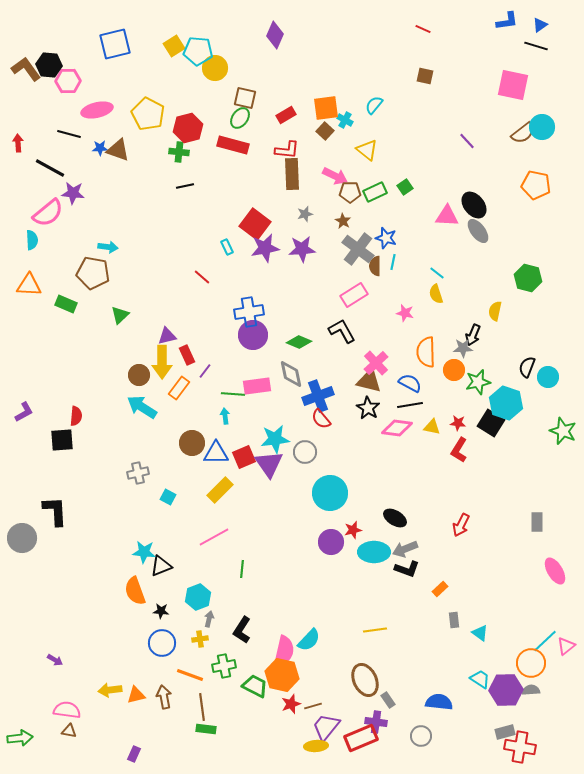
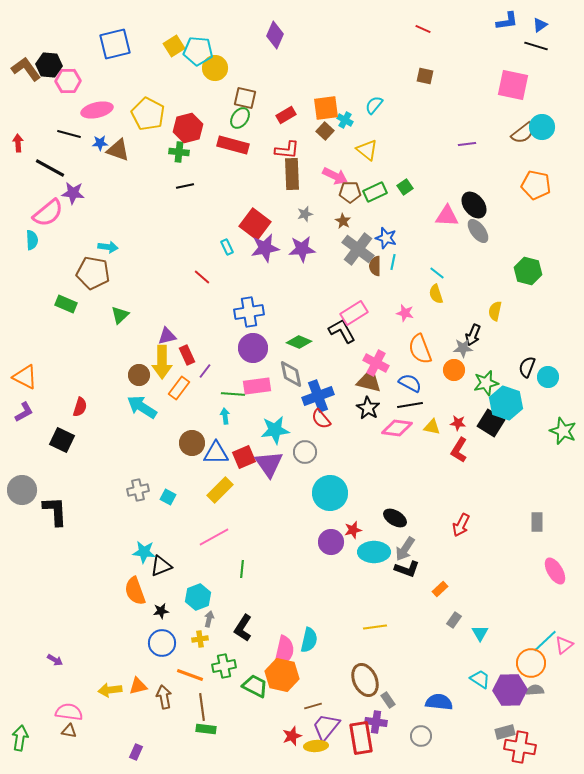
purple line at (467, 141): moved 3 px down; rotated 54 degrees counterclockwise
blue star at (100, 148): moved 5 px up
green hexagon at (528, 278): moved 7 px up
orange triangle at (29, 285): moved 4 px left, 92 px down; rotated 24 degrees clockwise
pink rectangle at (354, 295): moved 18 px down
purple circle at (253, 335): moved 13 px down
orange semicircle at (426, 352): moved 6 px left, 3 px up; rotated 20 degrees counterclockwise
pink cross at (376, 363): rotated 20 degrees counterclockwise
green star at (478, 382): moved 8 px right, 1 px down
red semicircle at (76, 416): moved 4 px right, 9 px up; rotated 12 degrees clockwise
cyan star at (275, 439): moved 9 px up
black square at (62, 440): rotated 30 degrees clockwise
gray cross at (138, 473): moved 17 px down
gray circle at (22, 538): moved 48 px up
gray arrow at (405, 549): rotated 35 degrees counterclockwise
black star at (161, 611): rotated 14 degrees counterclockwise
gray rectangle at (454, 620): rotated 42 degrees clockwise
black L-shape at (242, 630): moved 1 px right, 2 px up
yellow line at (375, 630): moved 3 px up
cyan triangle at (480, 633): rotated 24 degrees clockwise
cyan semicircle at (309, 640): rotated 30 degrees counterclockwise
pink triangle at (566, 646): moved 2 px left, 1 px up
purple hexagon at (506, 690): moved 4 px right
gray semicircle at (531, 690): moved 4 px right
orange triangle at (136, 695): moved 2 px right, 9 px up
red star at (291, 704): moved 1 px right, 32 px down
pink semicircle at (67, 710): moved 2 px right, 2 px down
green arrow at (20, 738): rotated 75 degrees counterclockwise
red rectangle at (361, 738): rotated 76 degrees counterclockwise
purple rectangle at (134, 754): moved 2 px right, 2 px up
